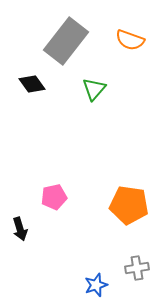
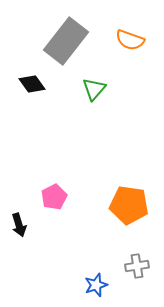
pink pentagon: rotated 15 degrees counterclockwise
black arrow: moved 1 px left, 4 px up
gray cross: moved 2 px up
